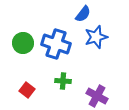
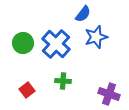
blue cross: rotated 24 degrees clockwise
red square: rotated 14 degrees clockwise
purple cross: moved 12 px right, 2 px up; rotated 10 degrees counterclockwise
